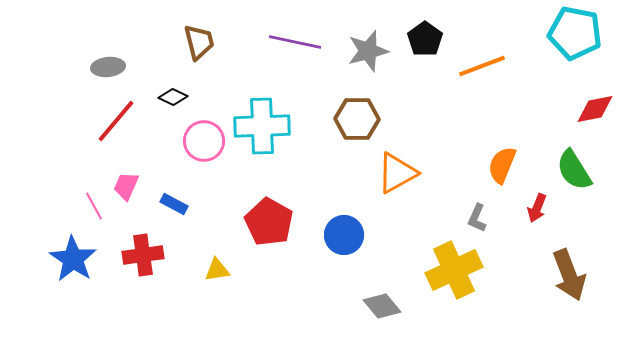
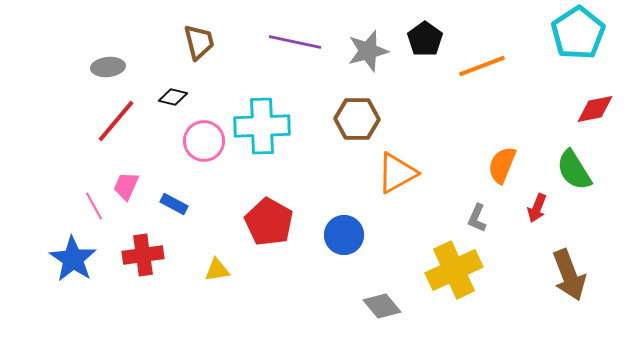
cyan pentagon: moved 3 px right; rotated 28 degrees clockwise
black diamond: rotated 12 degrees counterclockwise
